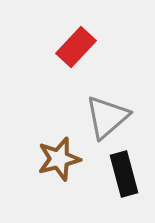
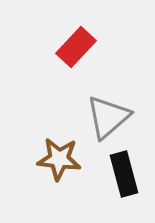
gray triangle: moved 1 px right
brown star: rotated 21 degrees clockwise
